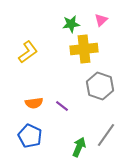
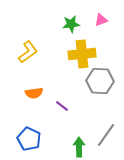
pink triangle: rotated 24 degrees clockwise
yellow cross: moved 2 px left, 5 px down
gray hexagon: moved 5 px up; rotated 16 degrees counterclockwise
orange semicircle: moved 10 px up
blue pentagon: moved 1 px left, 3 px down
green arrow: rotated 24 degrees counterclockwise
